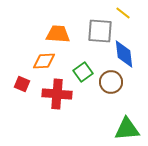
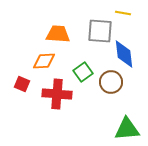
yellow line: rotated 28 degrees counterclockwise
